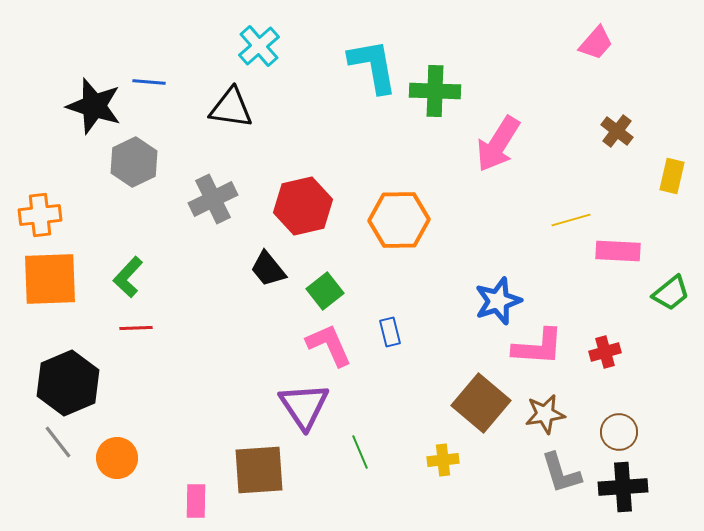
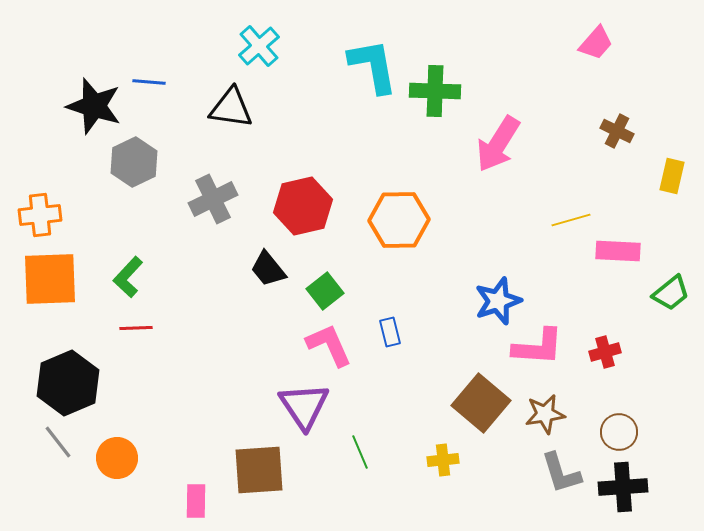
brown cross at (617, 131): rotated 12 degrees counterclockwise
